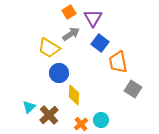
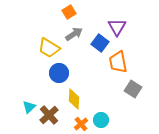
purple triangle: moved 24 px right, 9 px down
gray arrow: moved 3 px right
yellow diamond: moved 4 px down
